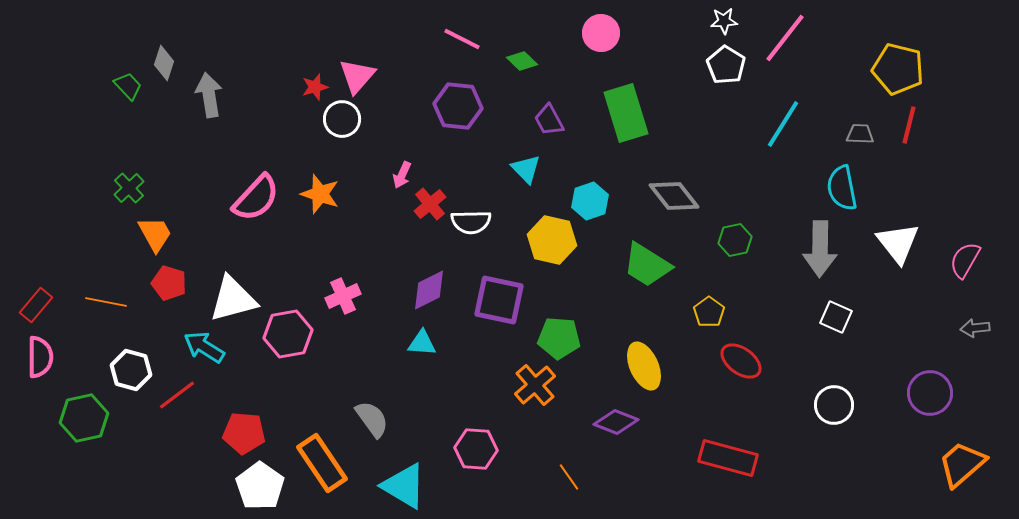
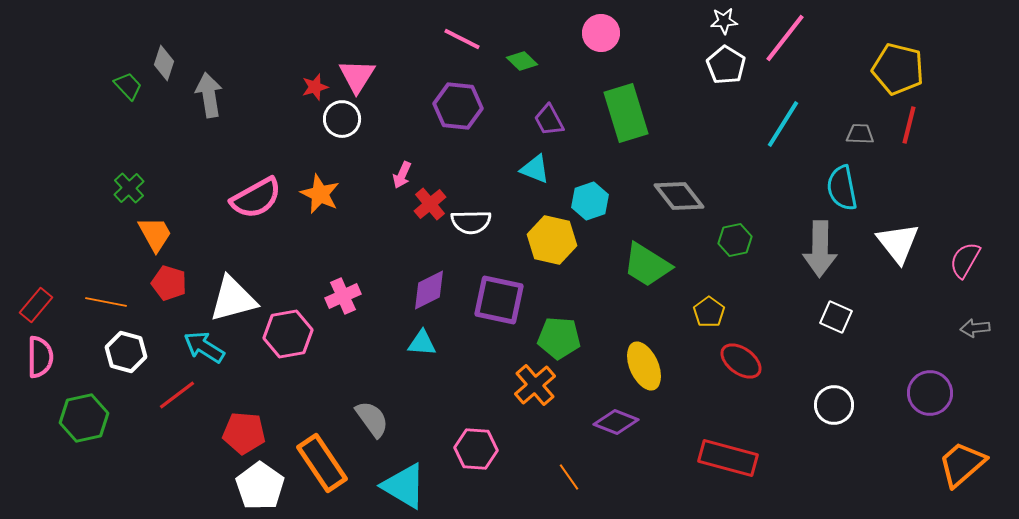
pink triangle at (357, 76): rotated 9 degrees counterclockwise
cyan triangle at (526, 169): moved 9 px right; rotated 24 degrees counterclockwise
orange star at (320, 194): rotated 6 degrees clockwise
gray diamond at (674, 196): moved 5 px right
pink semicircle at (256, 198): rotated 18 degrees clockwise
white hexagon at (131, 370): moved 5 px left, 18 px up
